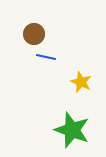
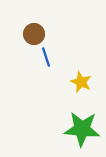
blue line: rotated 60 degrees clockwise
green star: moved 10 px right, 1 px up; rotated 15 degrees counterclockwise
